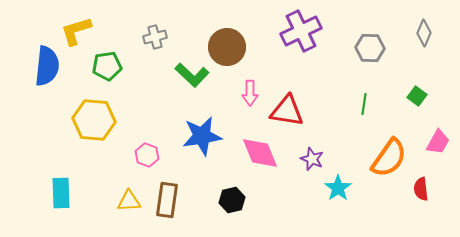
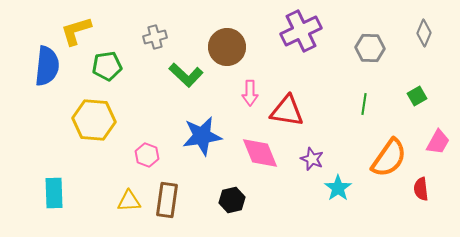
green L-shape: moved 6 px left
green square: rotated 24 degrees clockwise
cyan rectangle: moved 7 px left
